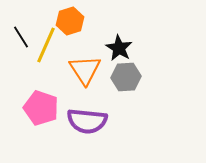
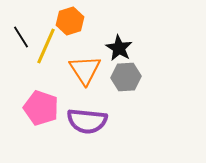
yellow line: moved 1 px down
